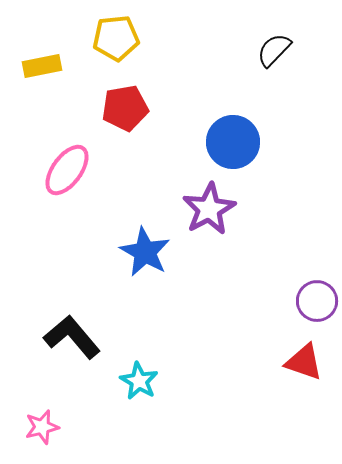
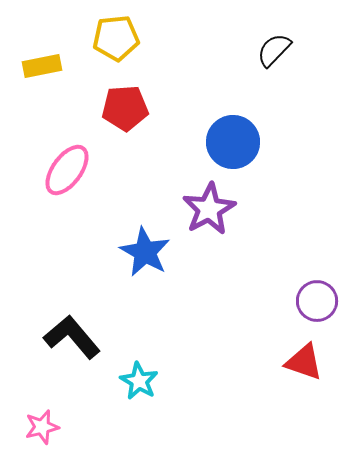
red pentagon: rotated 6 degrees clockwise
